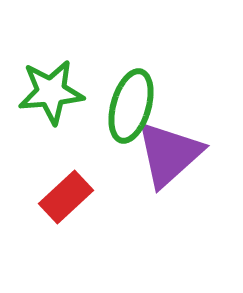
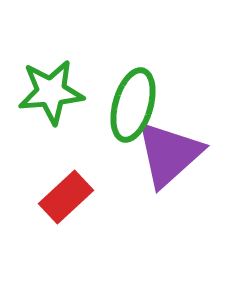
green ellipse: moved 2 px right, 1 px up
